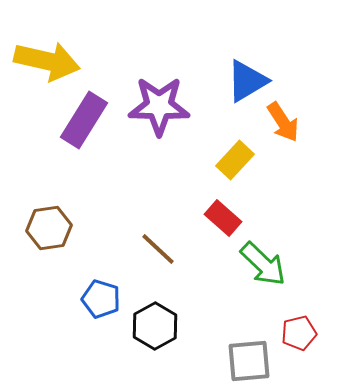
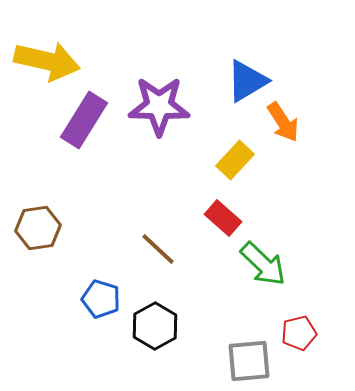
brown hexagon: moved 11 px left
